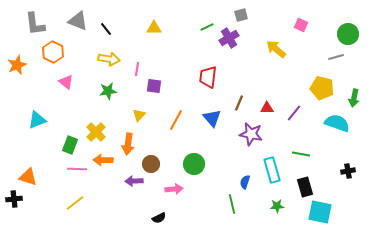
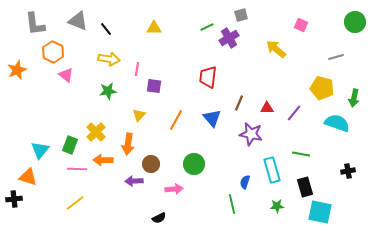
green circle at (348, 34): moved 7 px right, 12 px up
orange star at (17, 65): moved 5 px down
pink triangle at (66, 82): moved 7 px up
cyan triangle at (37, 120): moved 3 px right, 30 px down; rotated 30 degrees counterclockwise
